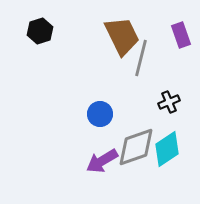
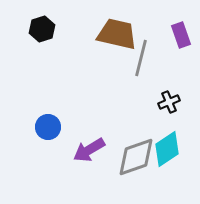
black hexagon: moved 2 px right, 2 px up
brown trapezoid: moved 5 px left, 2 px up; rotated 51 degrees counterclockwise
blue circle: moved 52 px left, 13 px down
gray diamond: moved 10 px down
purple arrow: moved 13 px left, 11 px up
